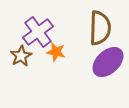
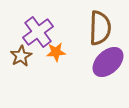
orange star: rotated 18 degrees counterclockwise
